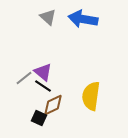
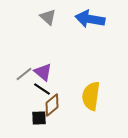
blue arrow: moved 7 px right
gray line: moved 4 px up
black line: moved 1 px left, 3 px down
brown diamond: moved 1 px left; rotated 15 degrees counterclockwise
black square: rotated 28 degrees counterclockwise
